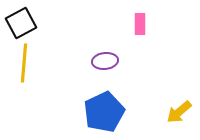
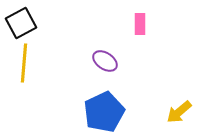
purple ellipse: rotated 40 degrees clockwise
